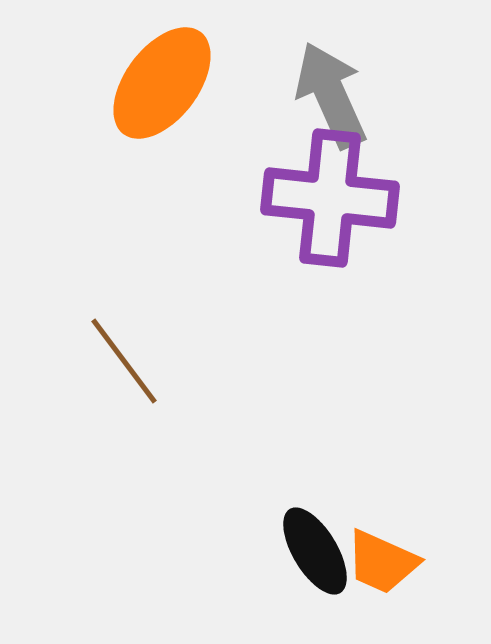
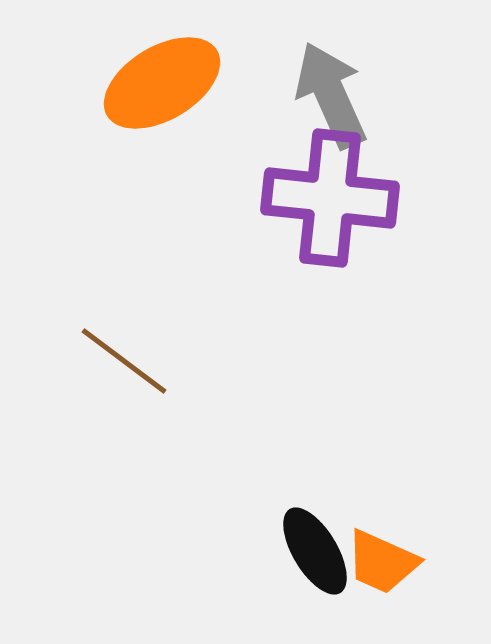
orange ellipse: rotated 22 degrees clockwise
brown line: rotated 16 degrees counterclockwise
